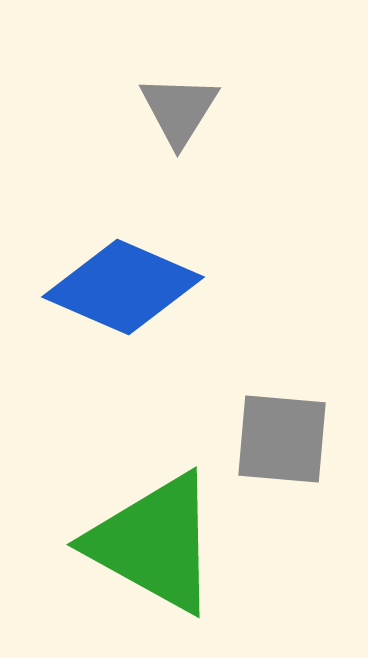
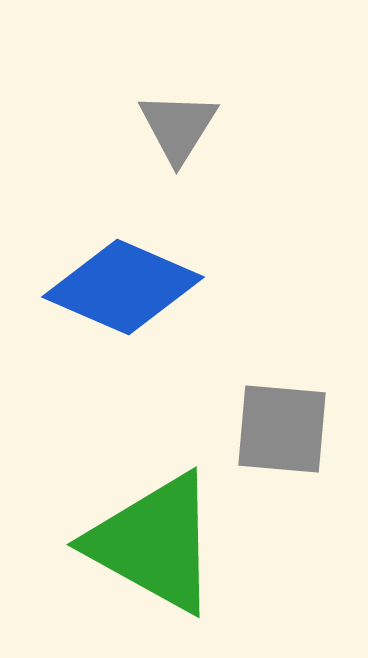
gray triangle: moved 1 px left, 17 px down
gray square: moved 10 px up
